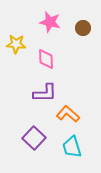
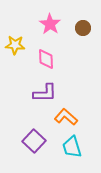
pink star: moved 2 px down; rotated 20 degrees clockwise
yellow star: moved 1 px left, 1 px down
orange L-shape: moved 2 px left, 3 px down
purple square: moved 3 px down
